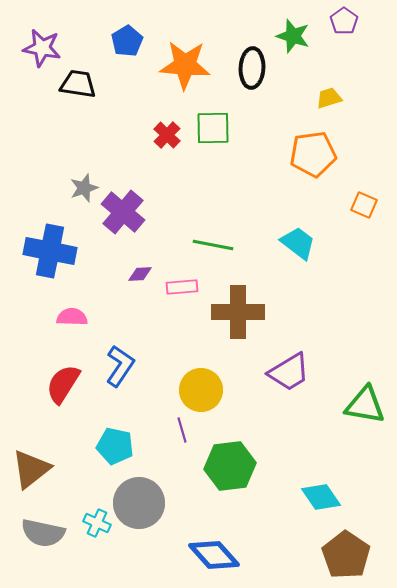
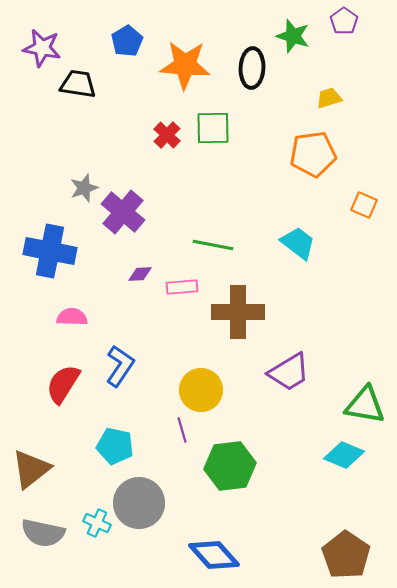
cyan diamond: moved 23 px right, 42 px up; rotated 33 degrees counterclockwise
